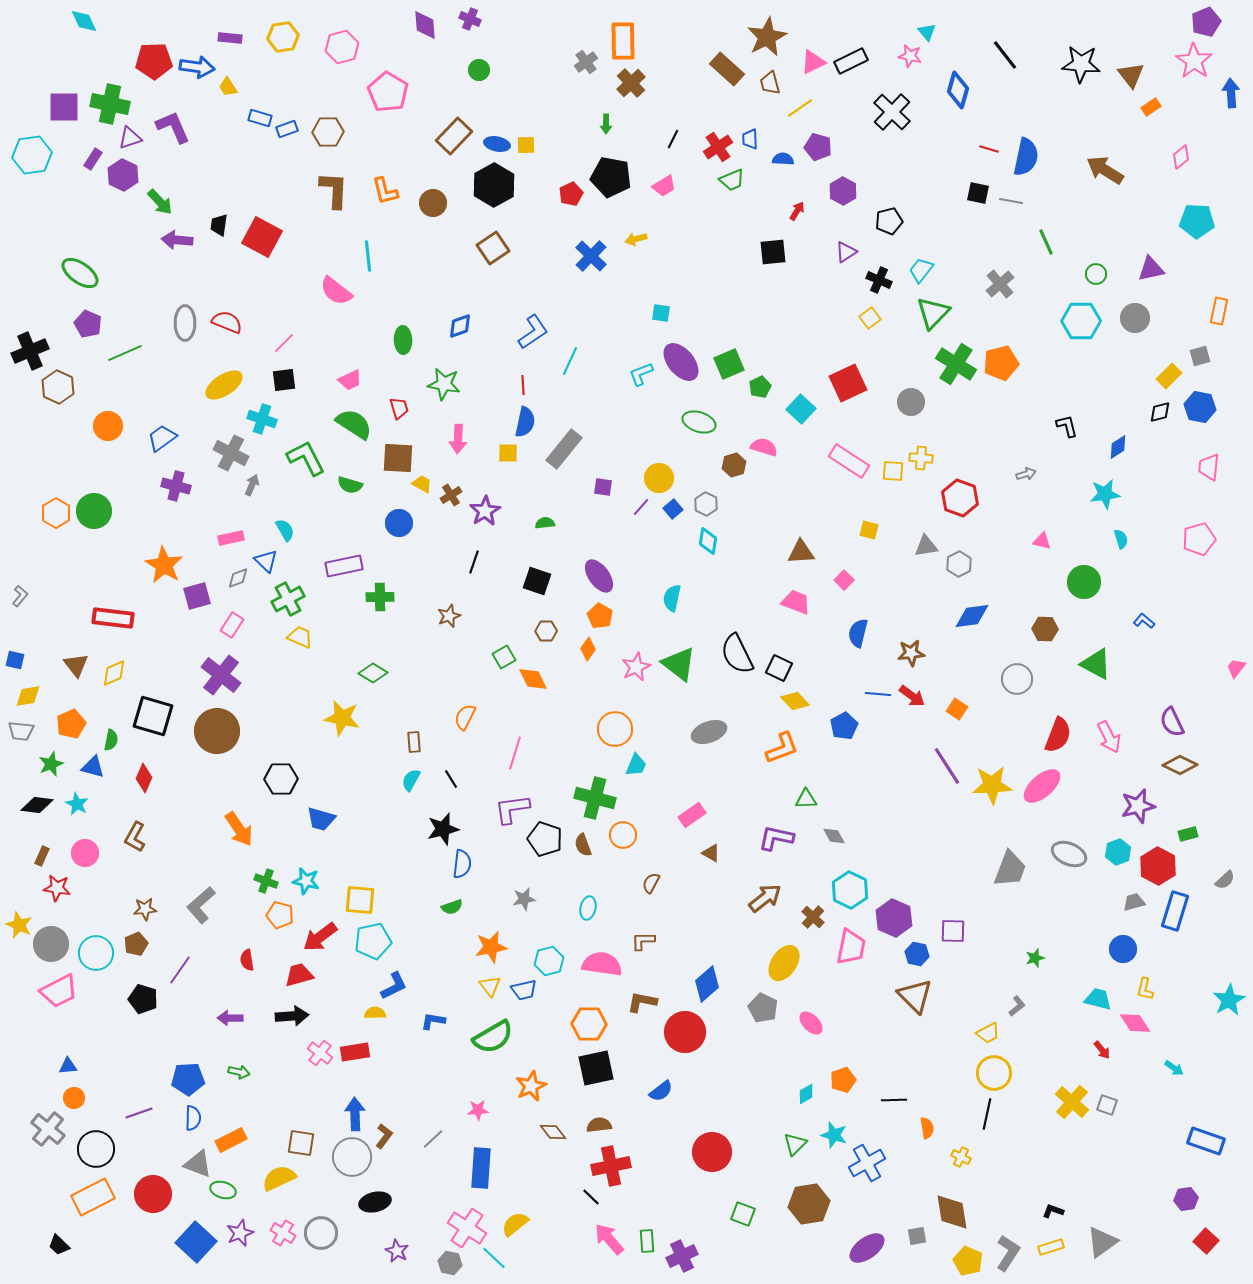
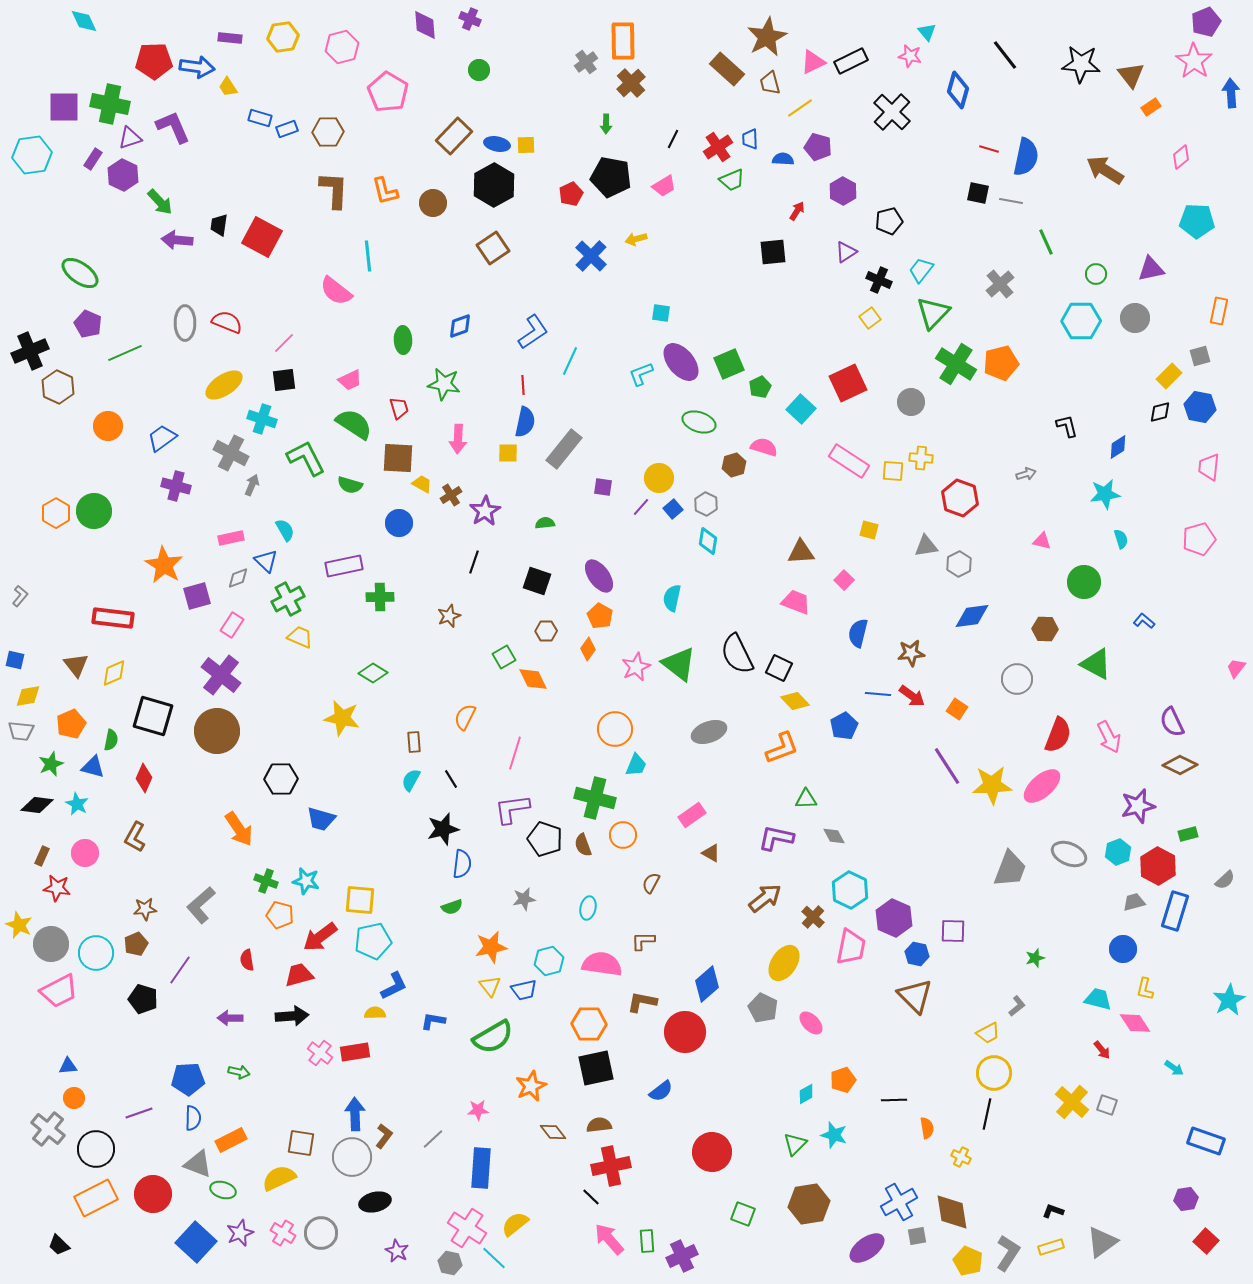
blue cross at (867, 1163): moved 32 px right, 39 px down
orange rectangle at (93, 1197): moved 3 px right, 1 px down
